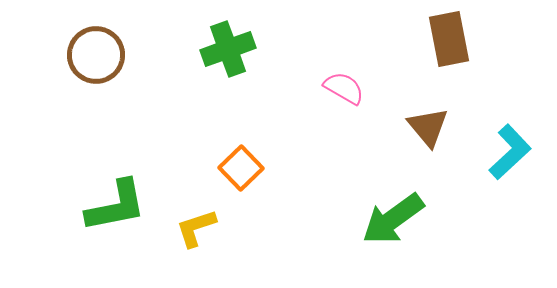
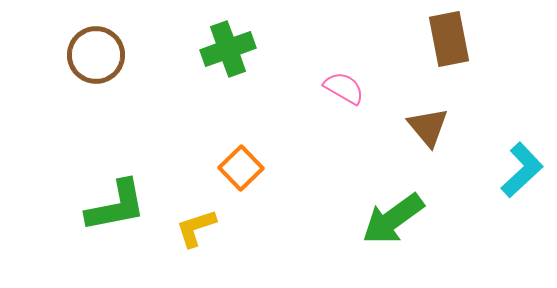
cyan L-shape: moved 12 px right, 18 px down
